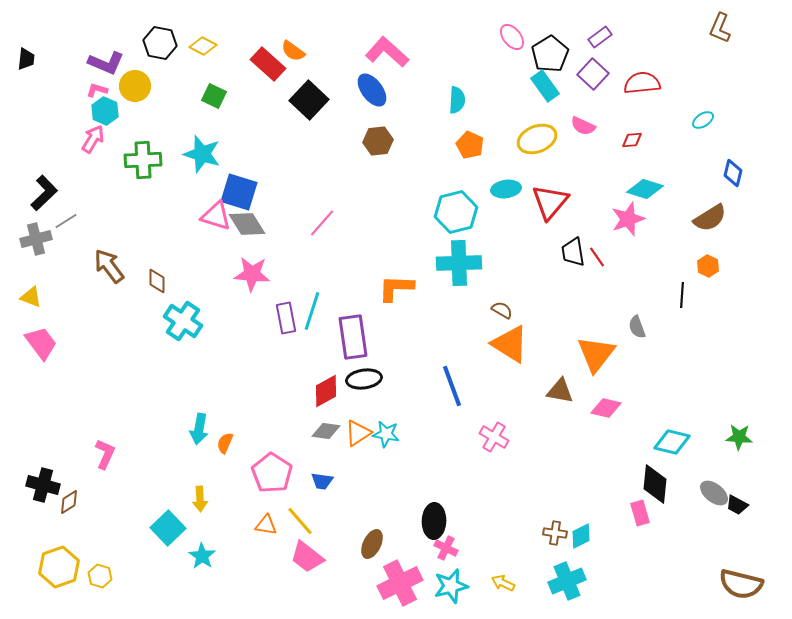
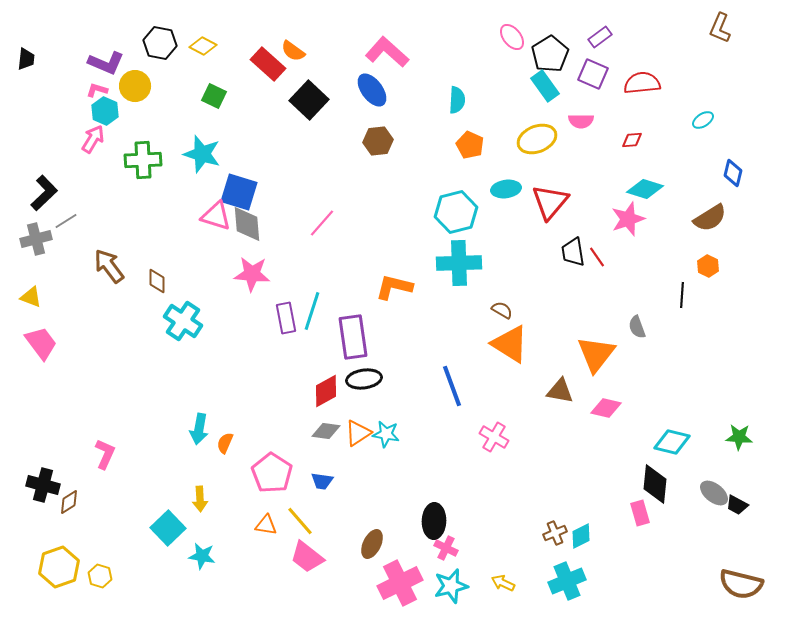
purple square at (593, 74): rotated 20 degrees counterclockwise
pink semicircle at (583, 126): moved 2 px left, 5 px up; rotated 25 degrees counterclockwise
gray diamond at (247, 224): rotated 27 degrees clockwise
orange L-shape at (396, 288): moved 2 px left, 1 px up; rotated 12 degrees clockwise
brown cross at (555, 533): rotated 30 degrees counterclockwise
cyan star at (202, 556): rotated 24 degrees counterclockwise
